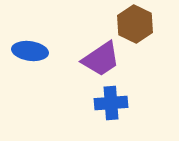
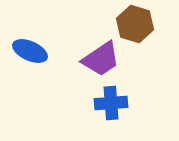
brown hexagon: rotated 9 degrees counterclockwise
blue ellipse: rotated 16 degrees clockwise
